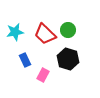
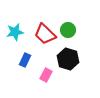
blue rectangle: rotated 48 degrees clockwise
pink rectangle: moved 3 px right
